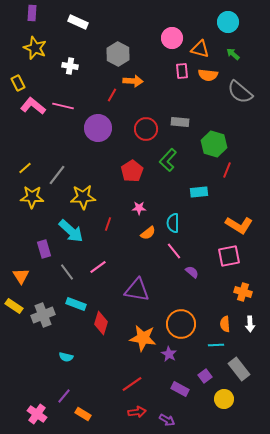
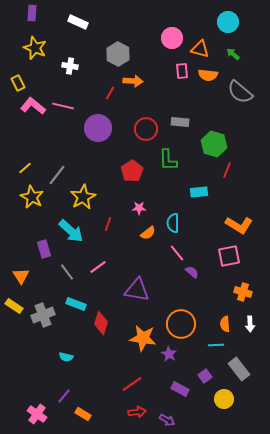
red line at (112, 95): moved 2 px left, 2 px up
green L-shape at (168, 160): rotated 45 degrees counterclockwise
yellow star at (32, 197): rotated 25 degrees clockwise
yellow star at (83, 197): rotated 25 degrees counterclockwise
pink line at (174, 251): moved 3 px right, 2 px down
